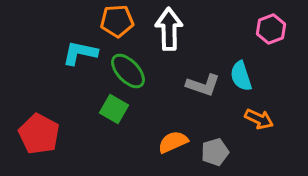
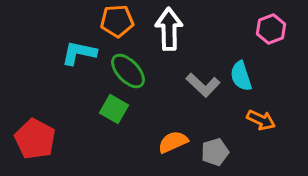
cyan L-shape: moved 1 px left
gray L-shape: rotated 24 degrees clockwise
orange arrow: moved 2 px right, 1 px down
red pentagon: moved 4 px left, 5 px down
